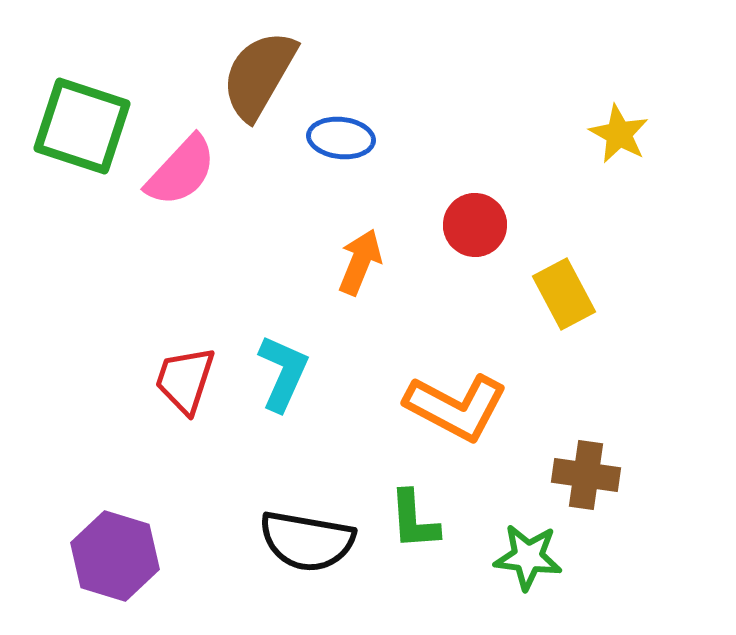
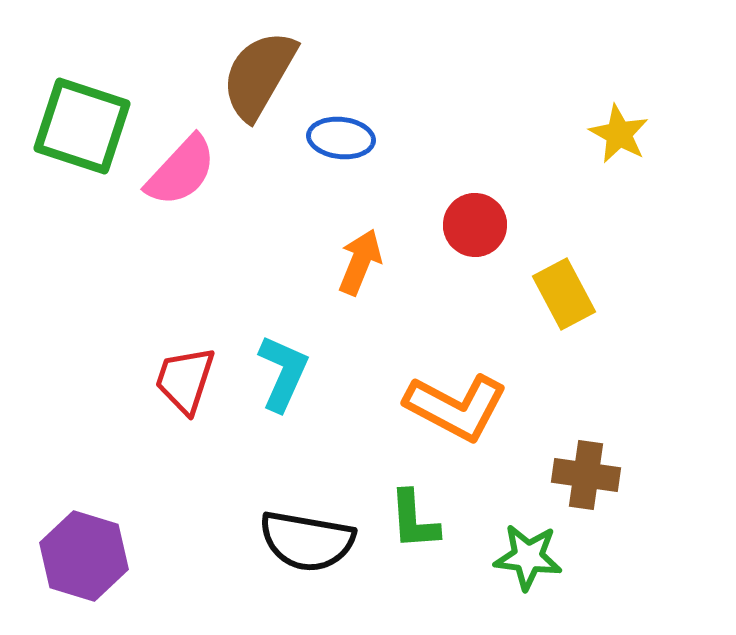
purple hexagon: moved 31 px left
